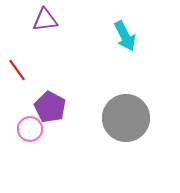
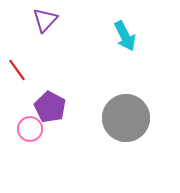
purple triangle: rotated 40 degrees counterclockwise
